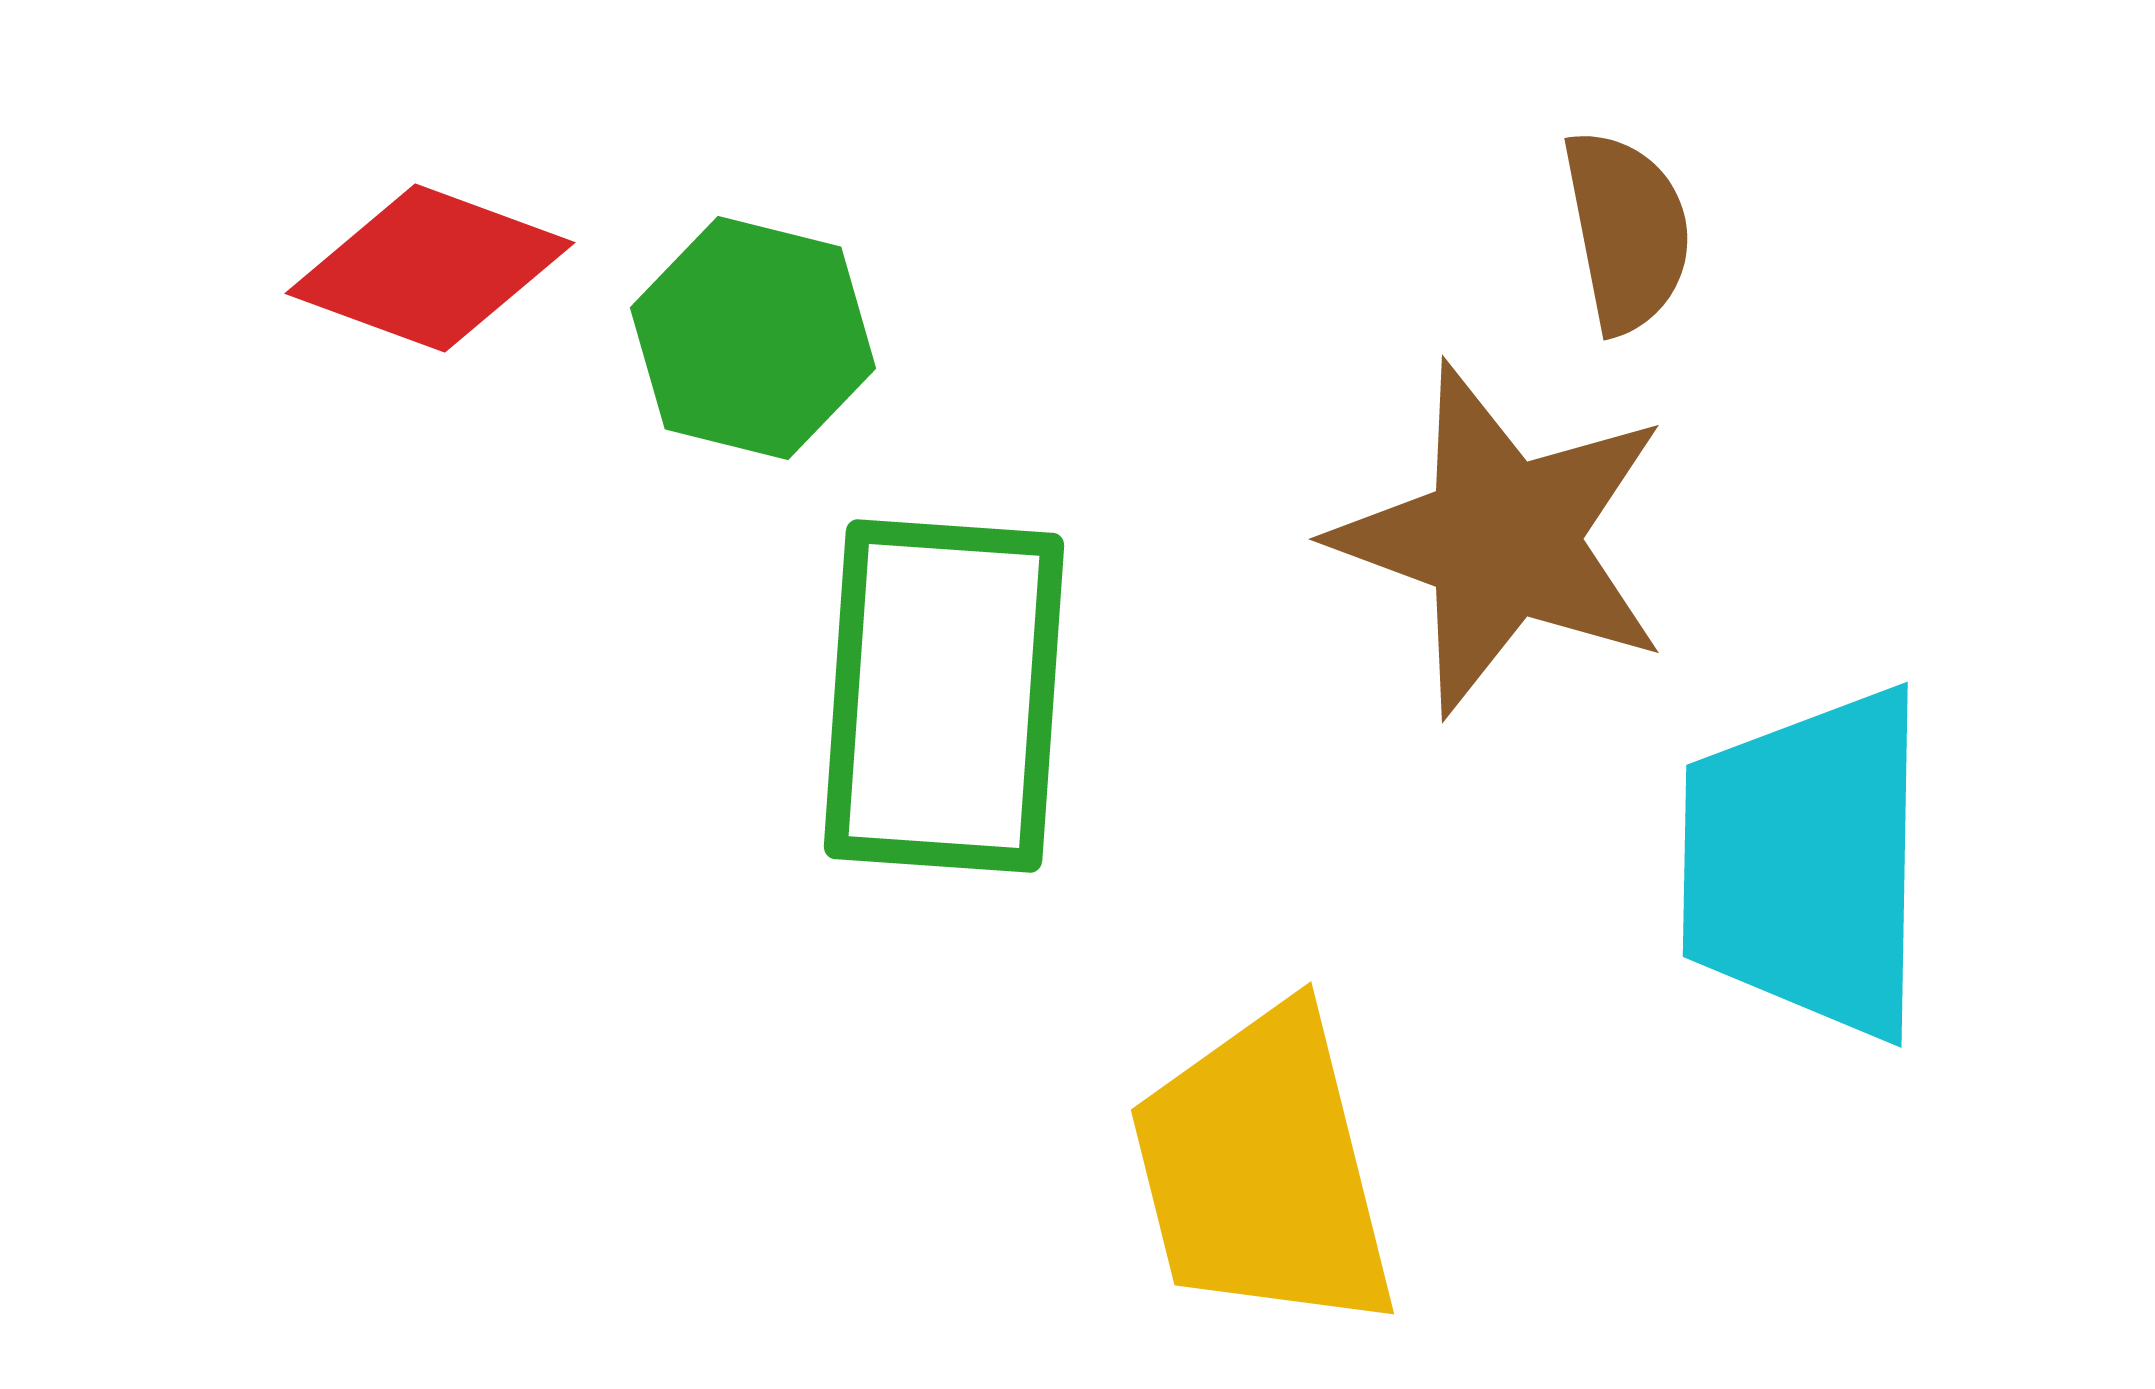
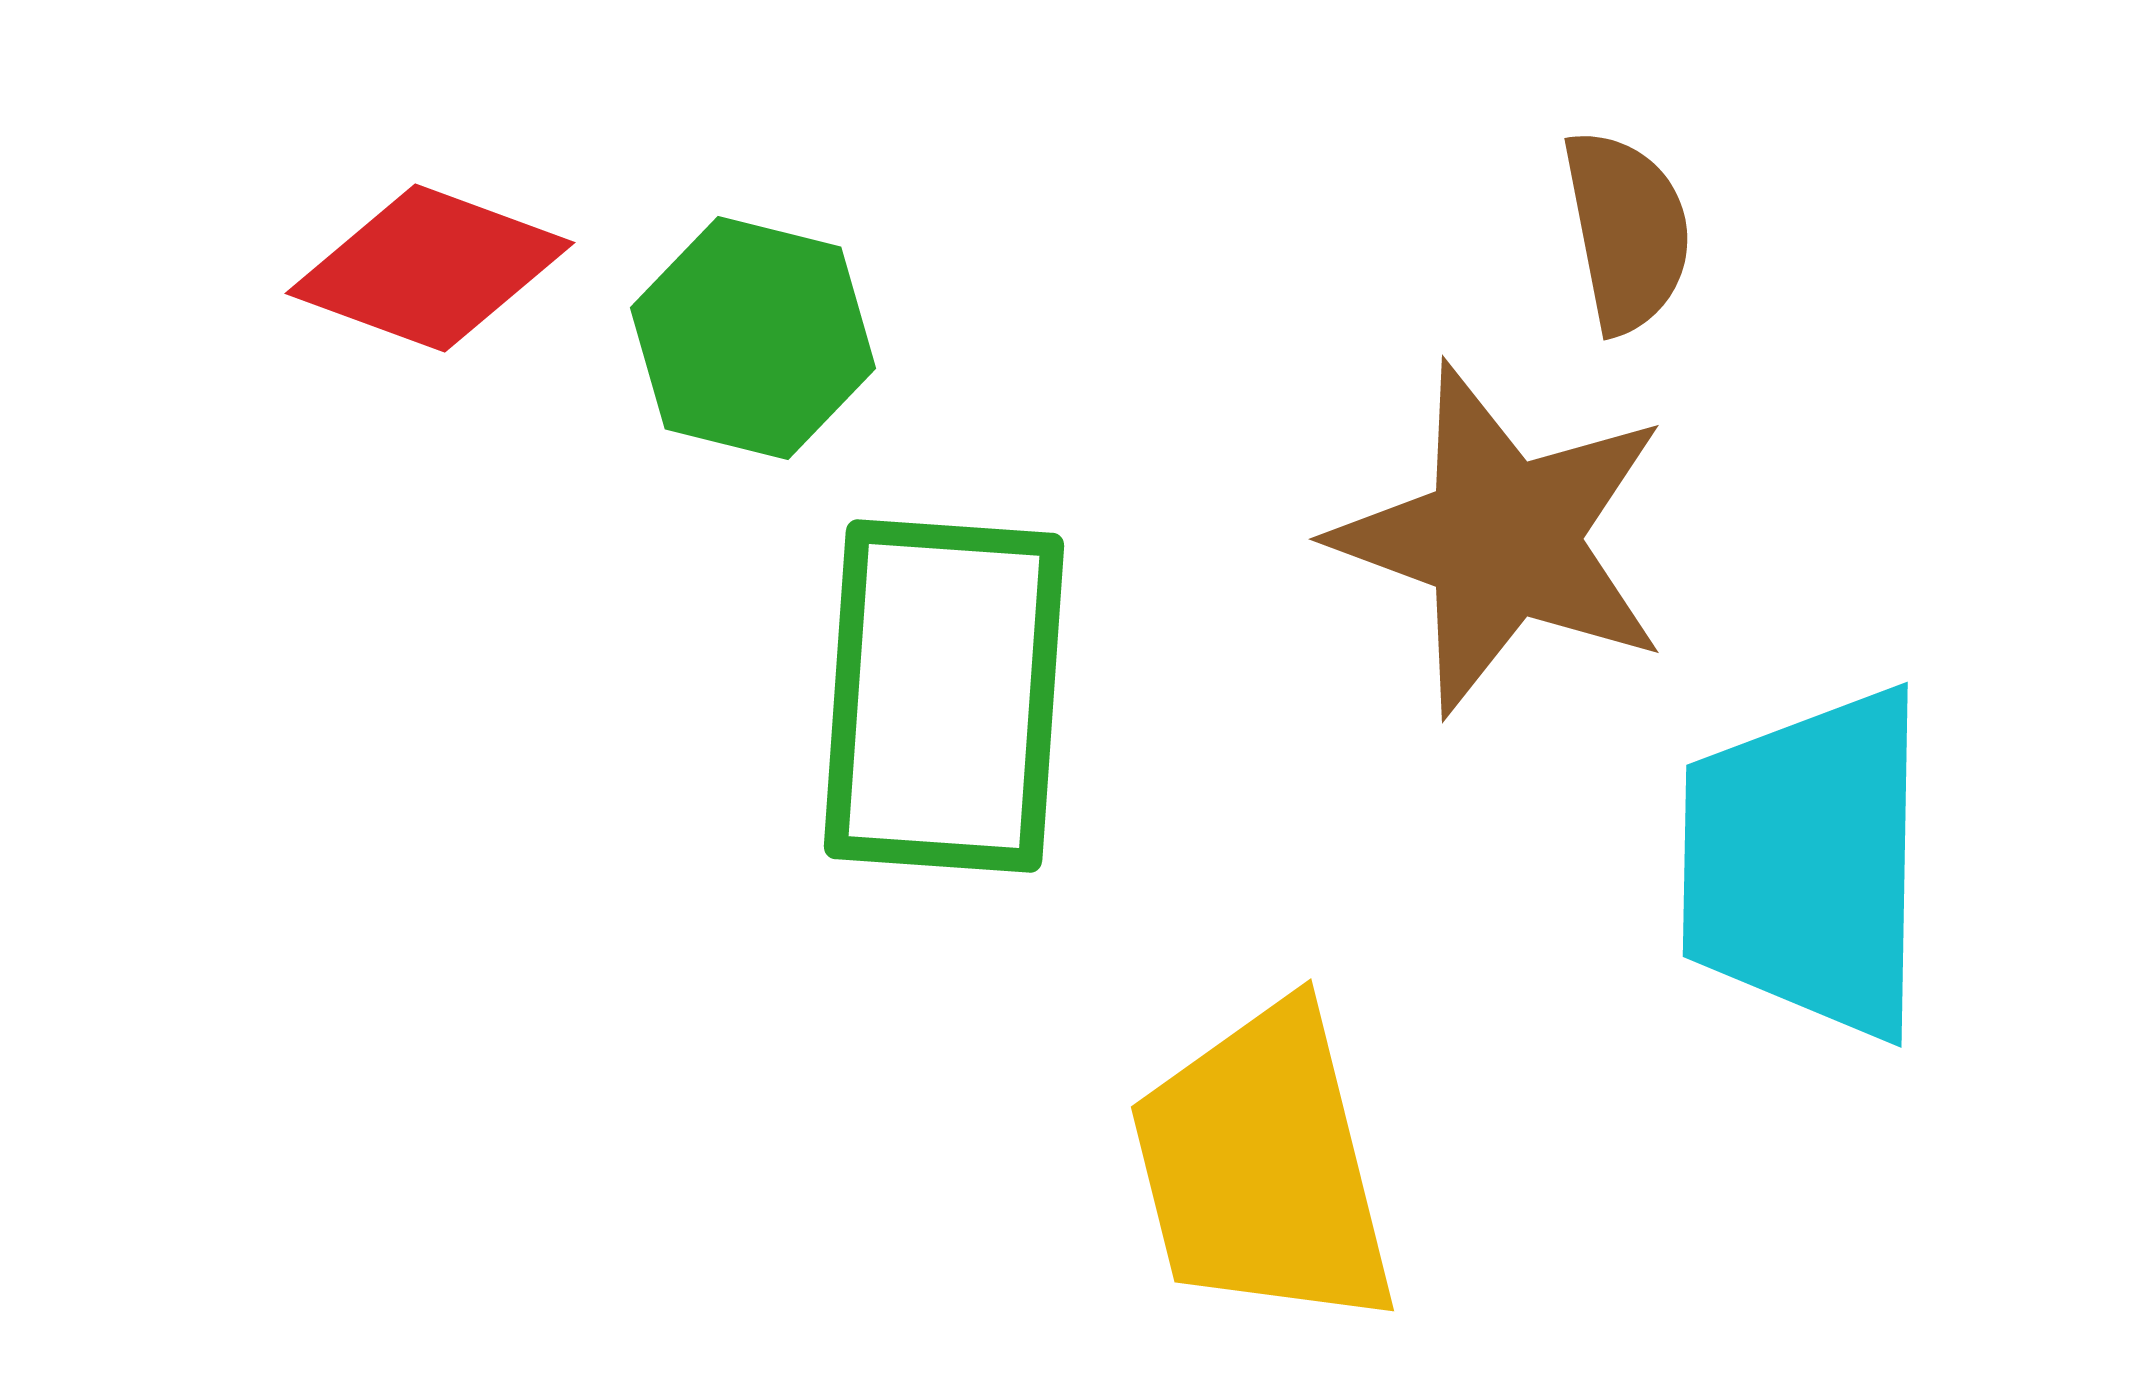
yellow trapezoid: moved 3 px up
